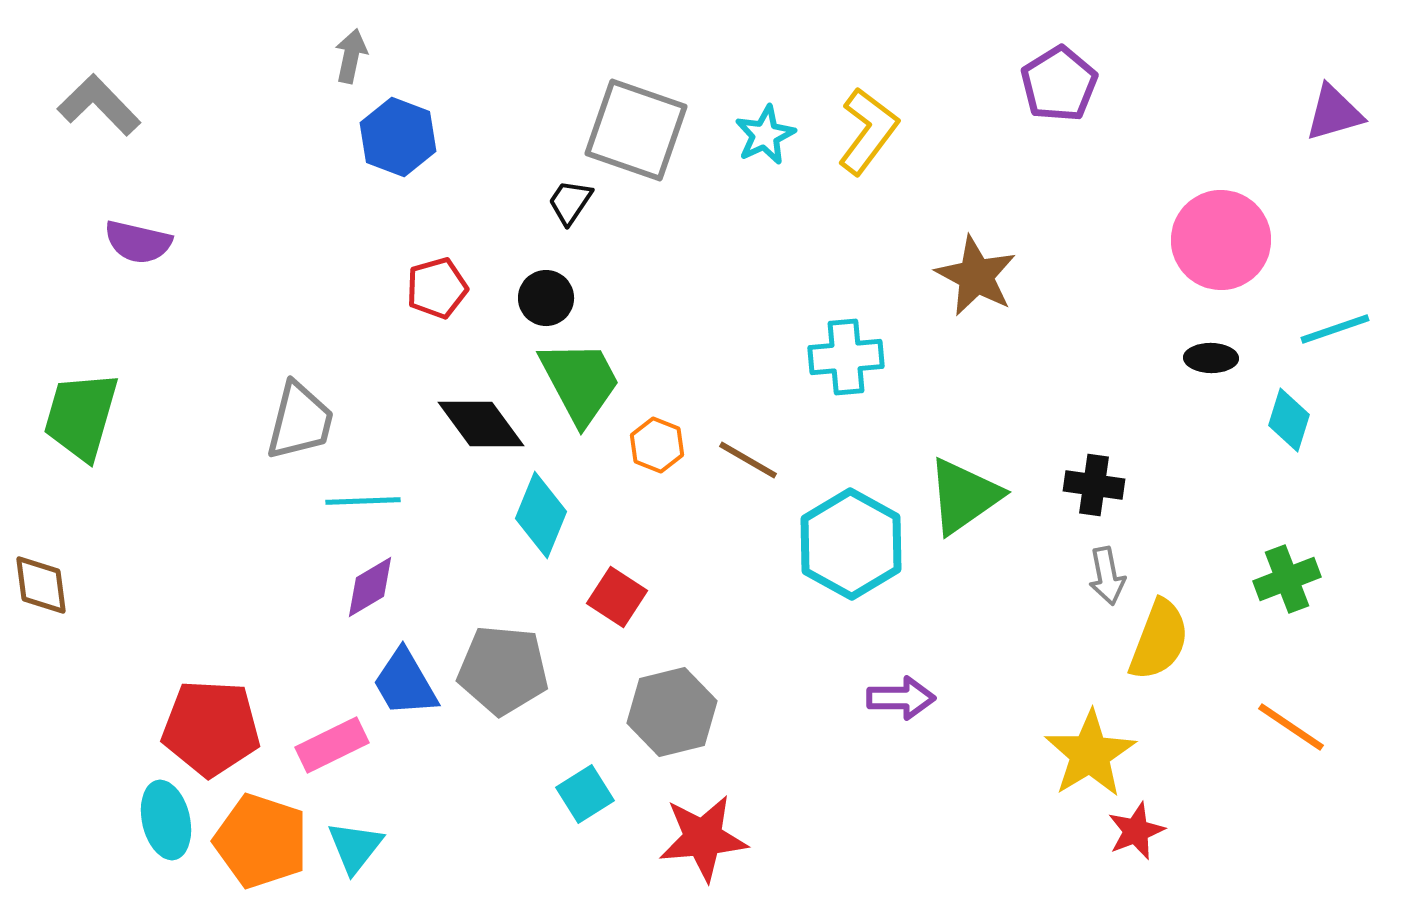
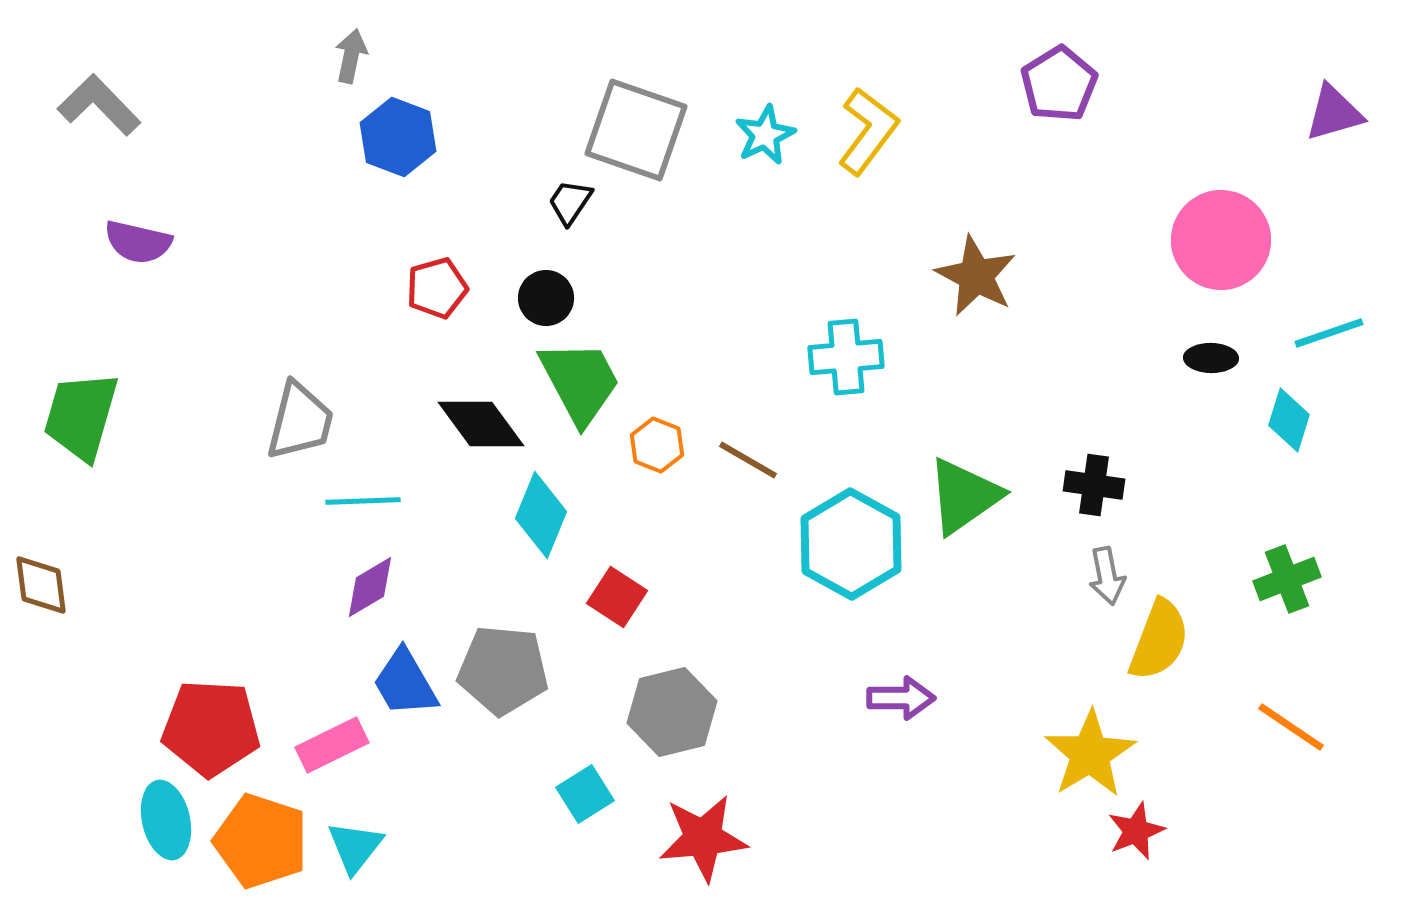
cyan line at (1335, 329): moved 6 px left, 4 px down
